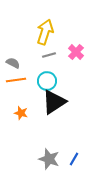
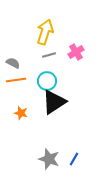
pink cross: rotated 14 degrees clockwise
